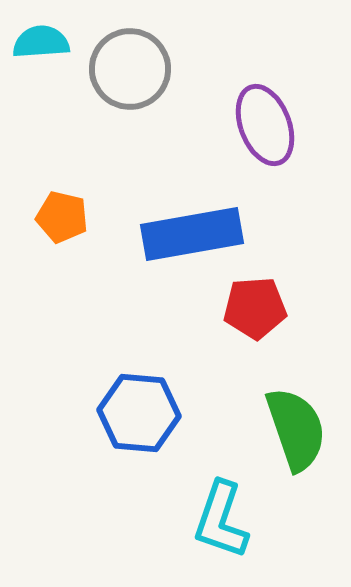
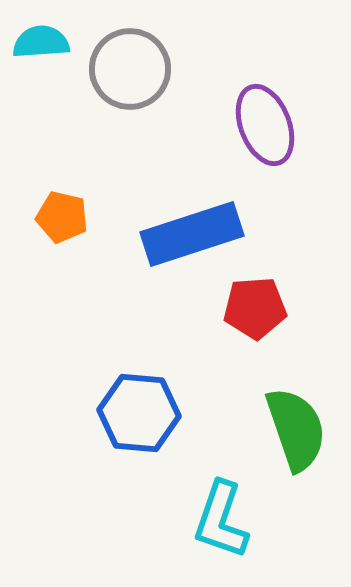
blue rectangle: rotated 8 degrees counterclockwise
